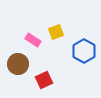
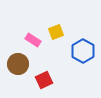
blue hexagon: moved 1 px left
